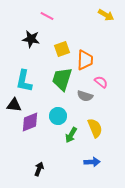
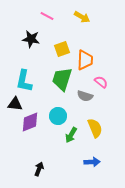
yellow arrow: moved 24 px left, 2 px down
black triangle: moved 1 px right, 1 px up
